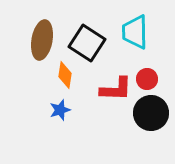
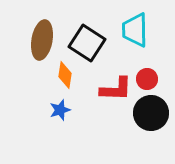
cyan trapezoid: moved 2 px up
